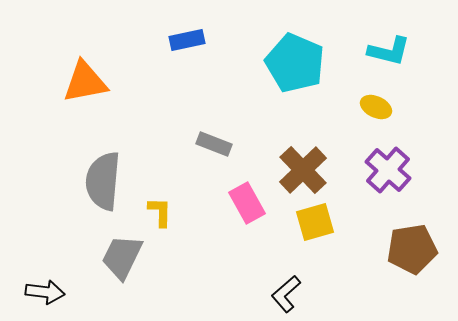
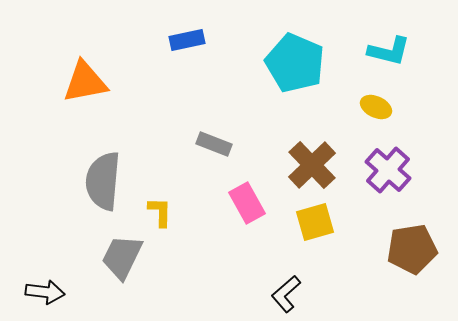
brown cross: moved 9 px right, 5 px up
